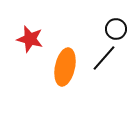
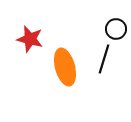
black line: moved 1 px down; rotated 24 degrees counterclockwise
orange ellipse: rotated 27 degrees counterclockwise
